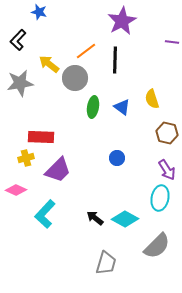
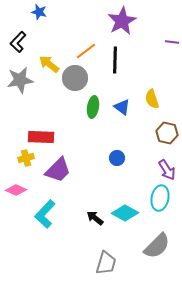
black L-shape: moved 2 px down
gray star: moved 3 px up
cyan diamond: moved 6 px up
